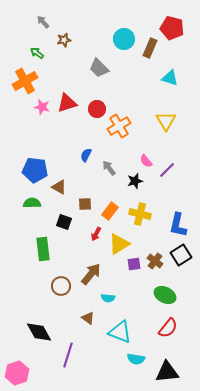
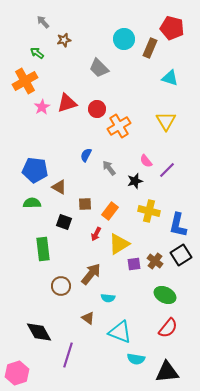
pink star at (42, 107): rotated 28 degrees clockwise
yellow cross at (140, 214): moved 9 px right, 3 px up
